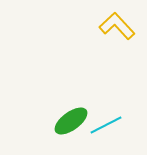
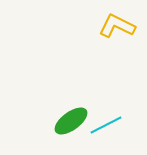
yellow L-shape: rotated 21 degrees counterclockwise
